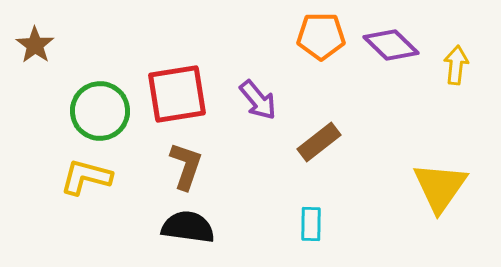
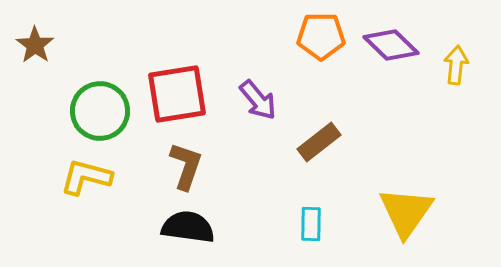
yellow triangle: moved 34 px left, 25 px down
